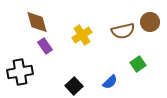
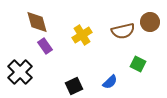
green square: rotated 28 degrees counterclockwise
black cross: rotated 35 degrees counterclockwise
black square: rotated 18 degrees clockwise
